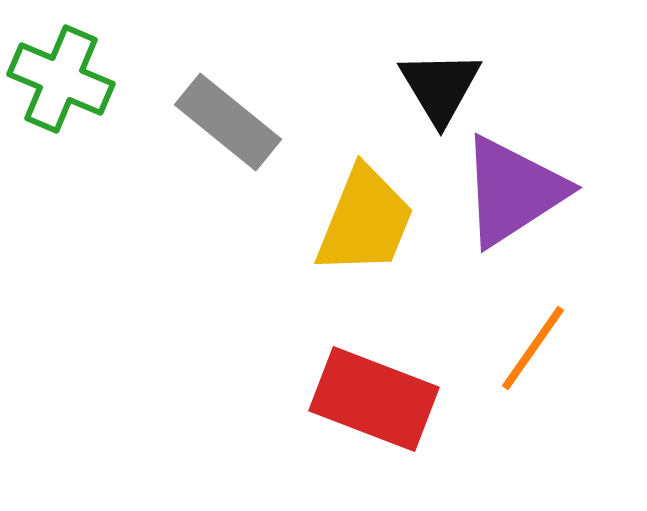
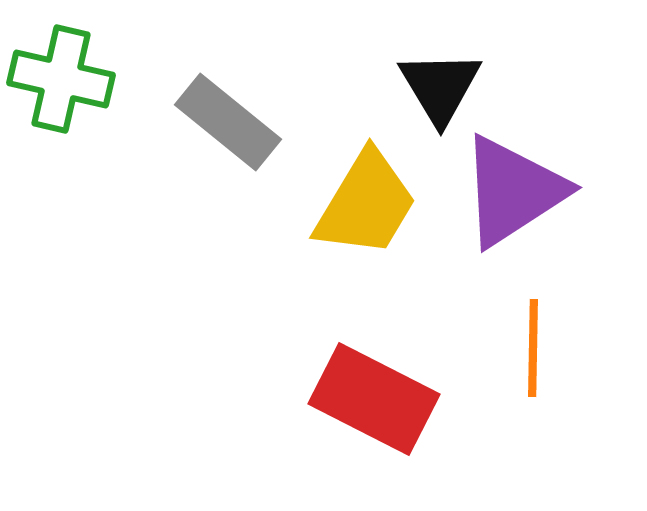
green cross: rotated 10 degrees counterclockwise
yellow trapezoid: moved 1 px right, 17 px up; rotated 9 degrees clockwise
orange line: rotated 34 degrees counterclockwise
red rectangle: rotated 6 degrees clockwise
